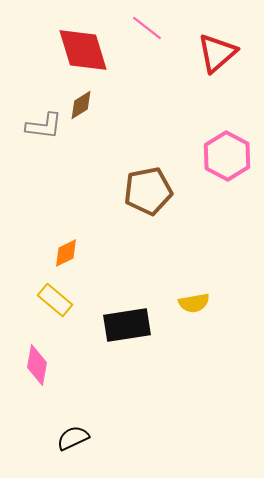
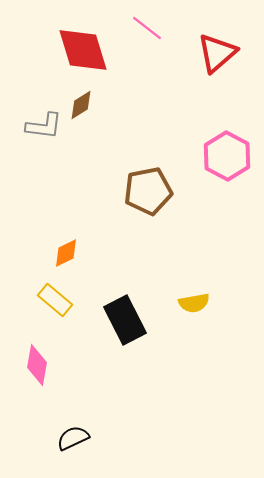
black rectangle: moved 2 px left, 5 px up; rotated 72 degrees clockwise
